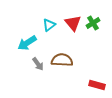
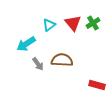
cyan arrow: moved 1 px left, 1 px down
